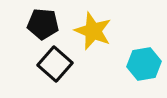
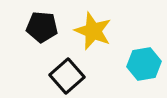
black pentagon: moved 1 px left, 3 px down
black square: moved 12 px right, 12 px down; rotated 8 degrees clockwise
